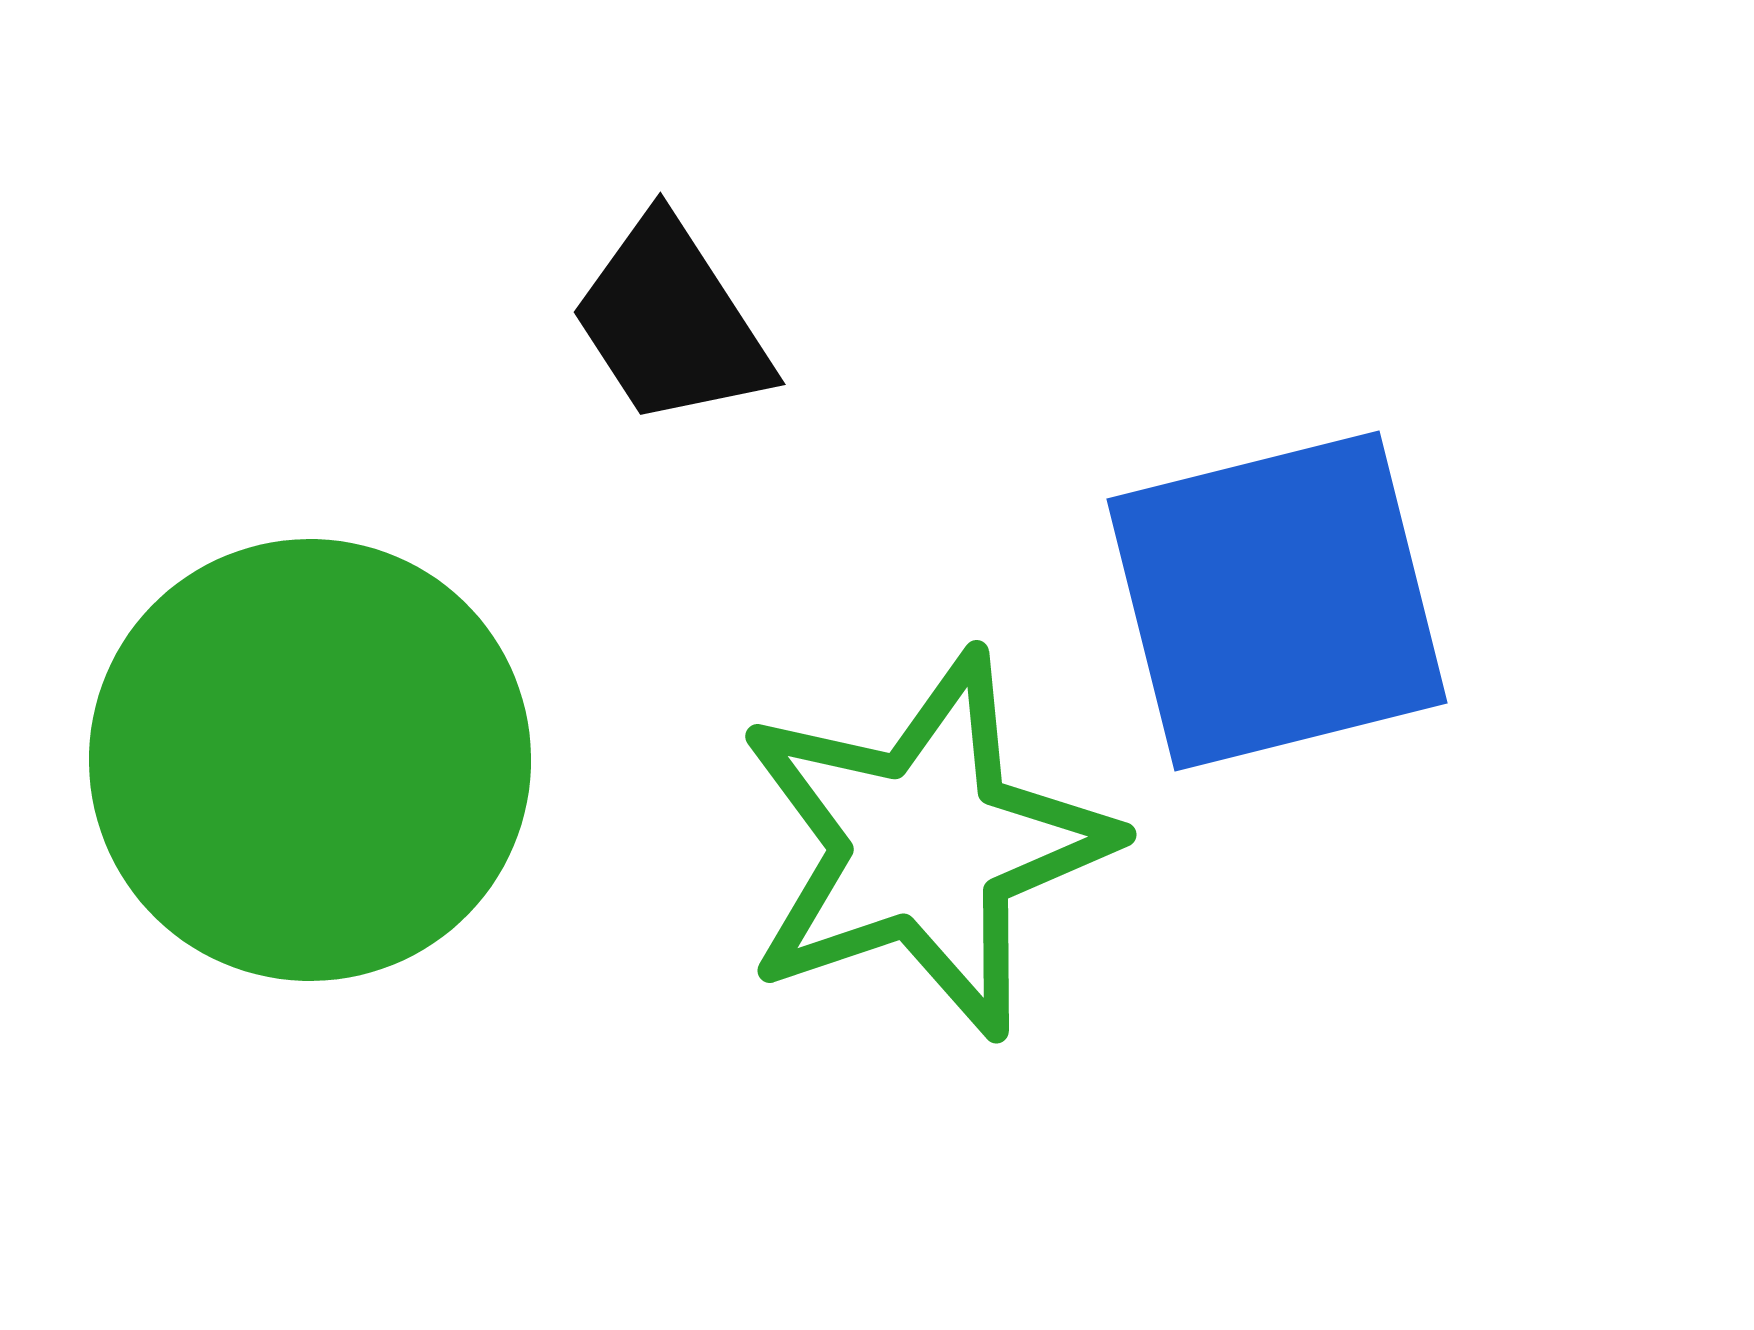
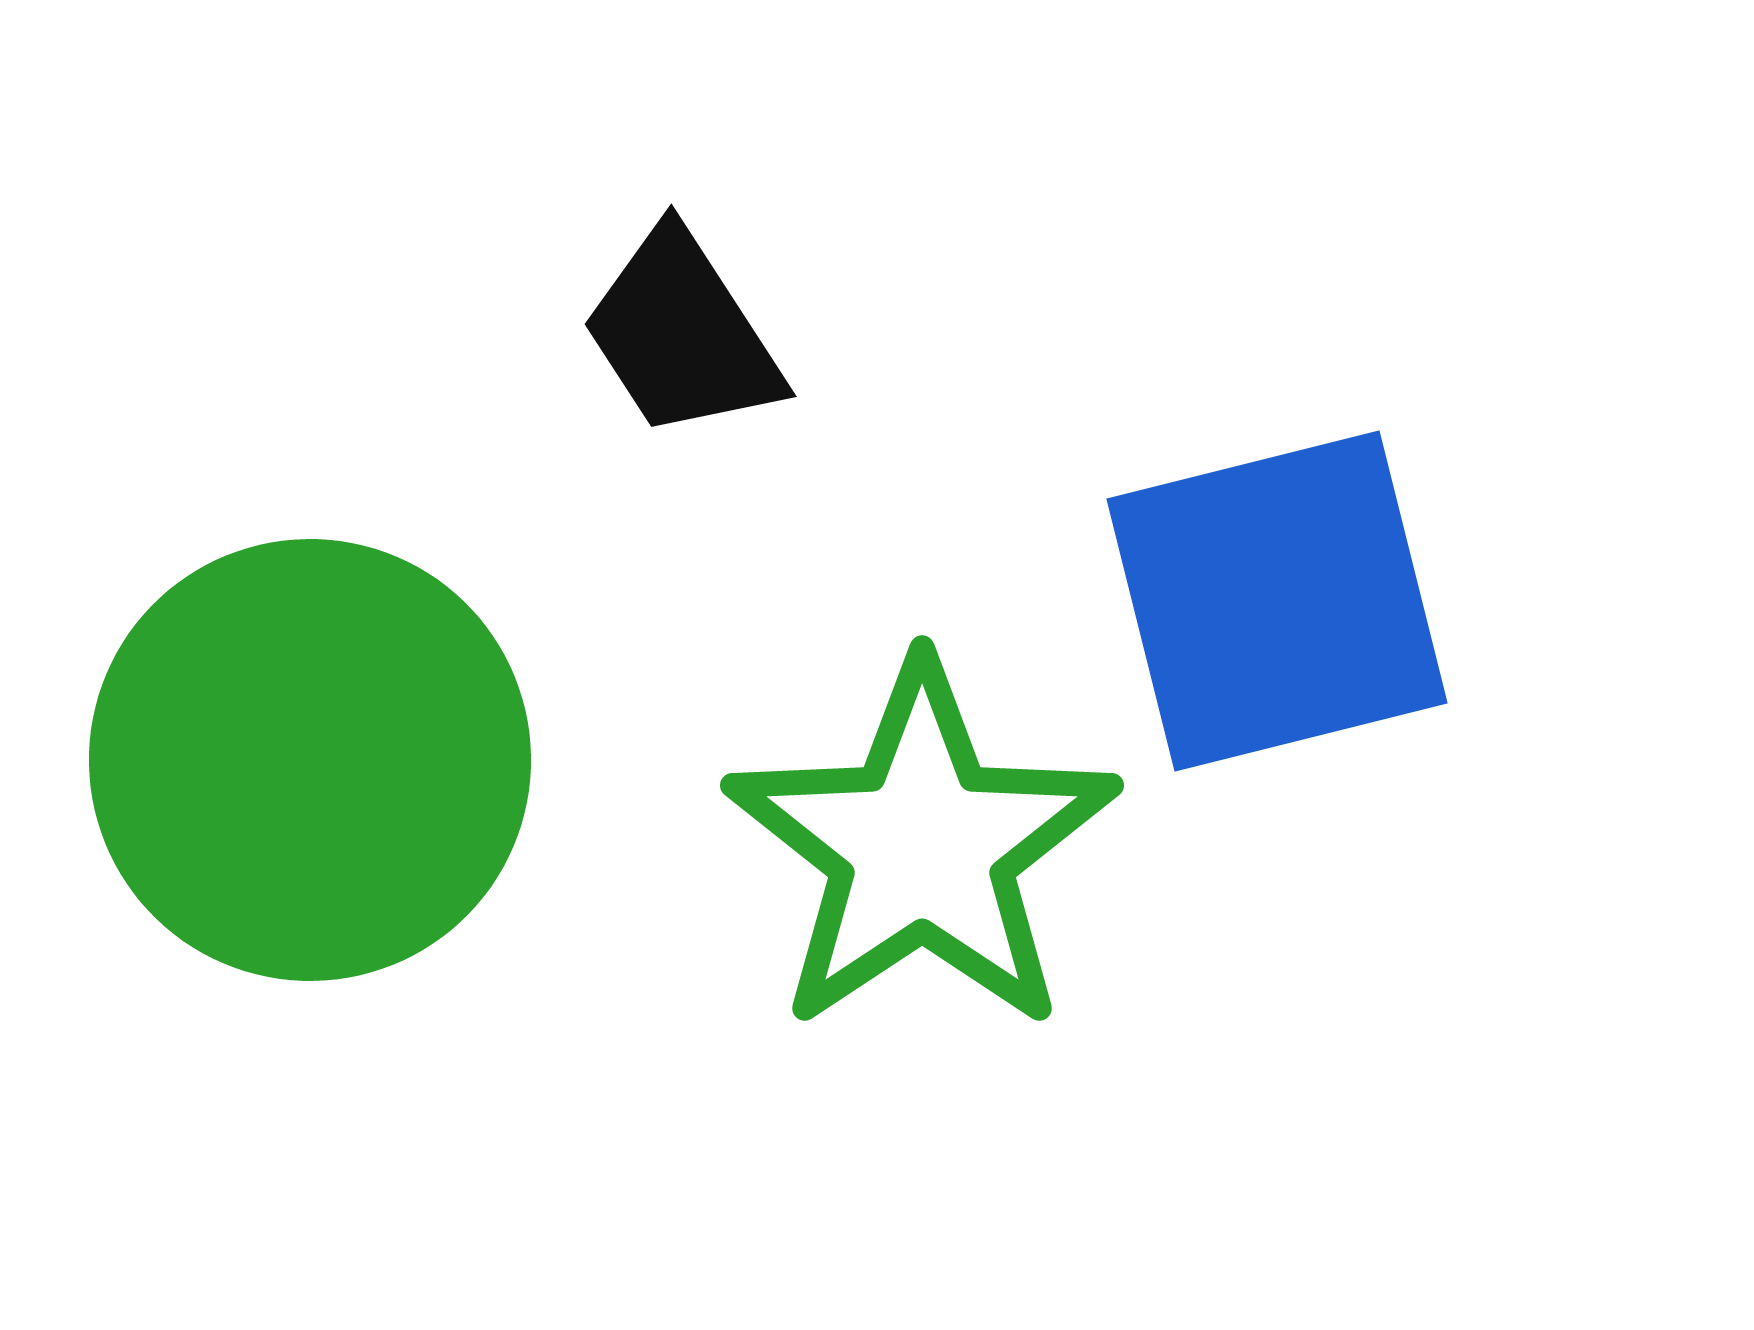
black trapezoid: moved 11 px right, 12 px down
green star: moved 3 px left, 2 px down; rotated 15 degrees counterclockwise
